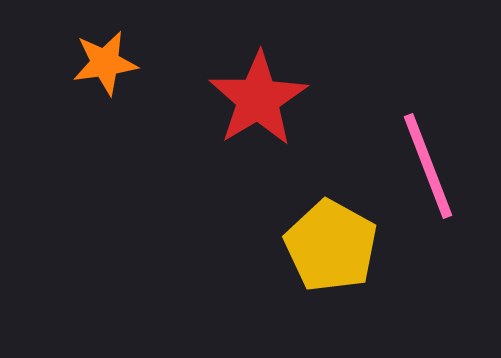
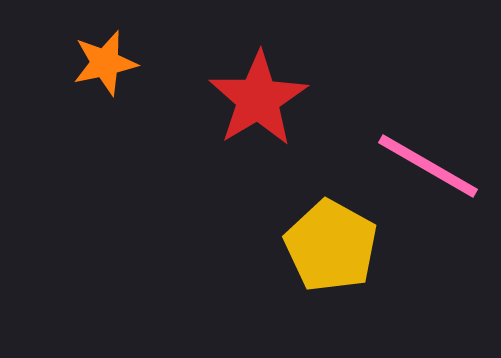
orange star: rotated 4 degrees counterclockwise
pink line: rotated 39 degrees counterclockwise
